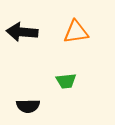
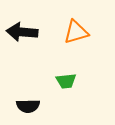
orange triangle: rotated 8 degrees counterclockwise
